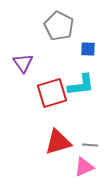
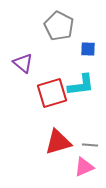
purple triangle: rotated 15 degrees counterclockwise
